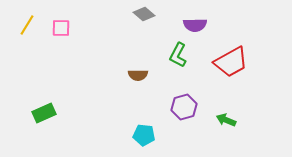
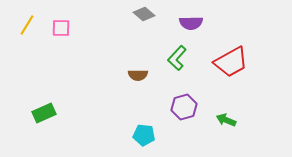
purple semicircle: moved 4 px left, 2 px up
green L-shape: moved 1 px left, 3 px down; rotated 15 degrees clockwise
